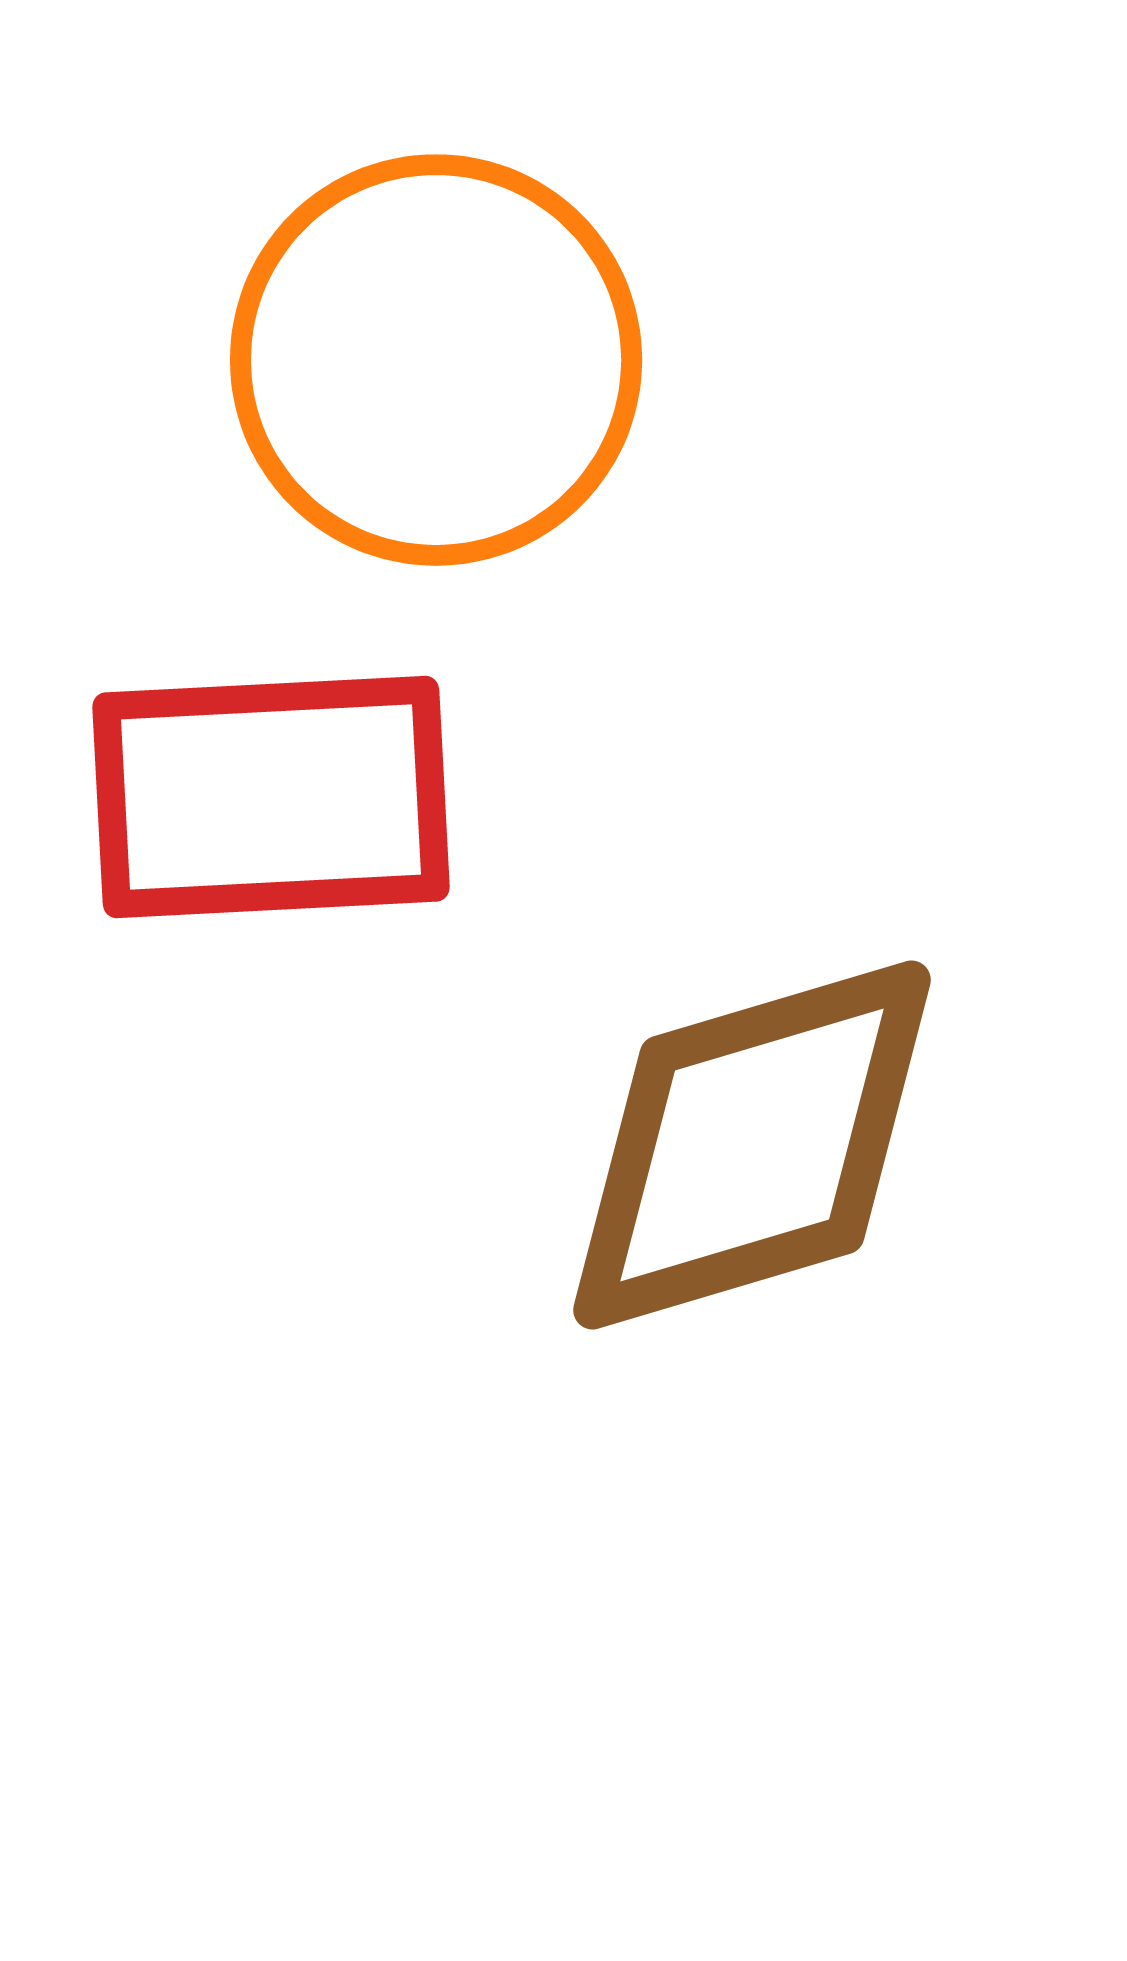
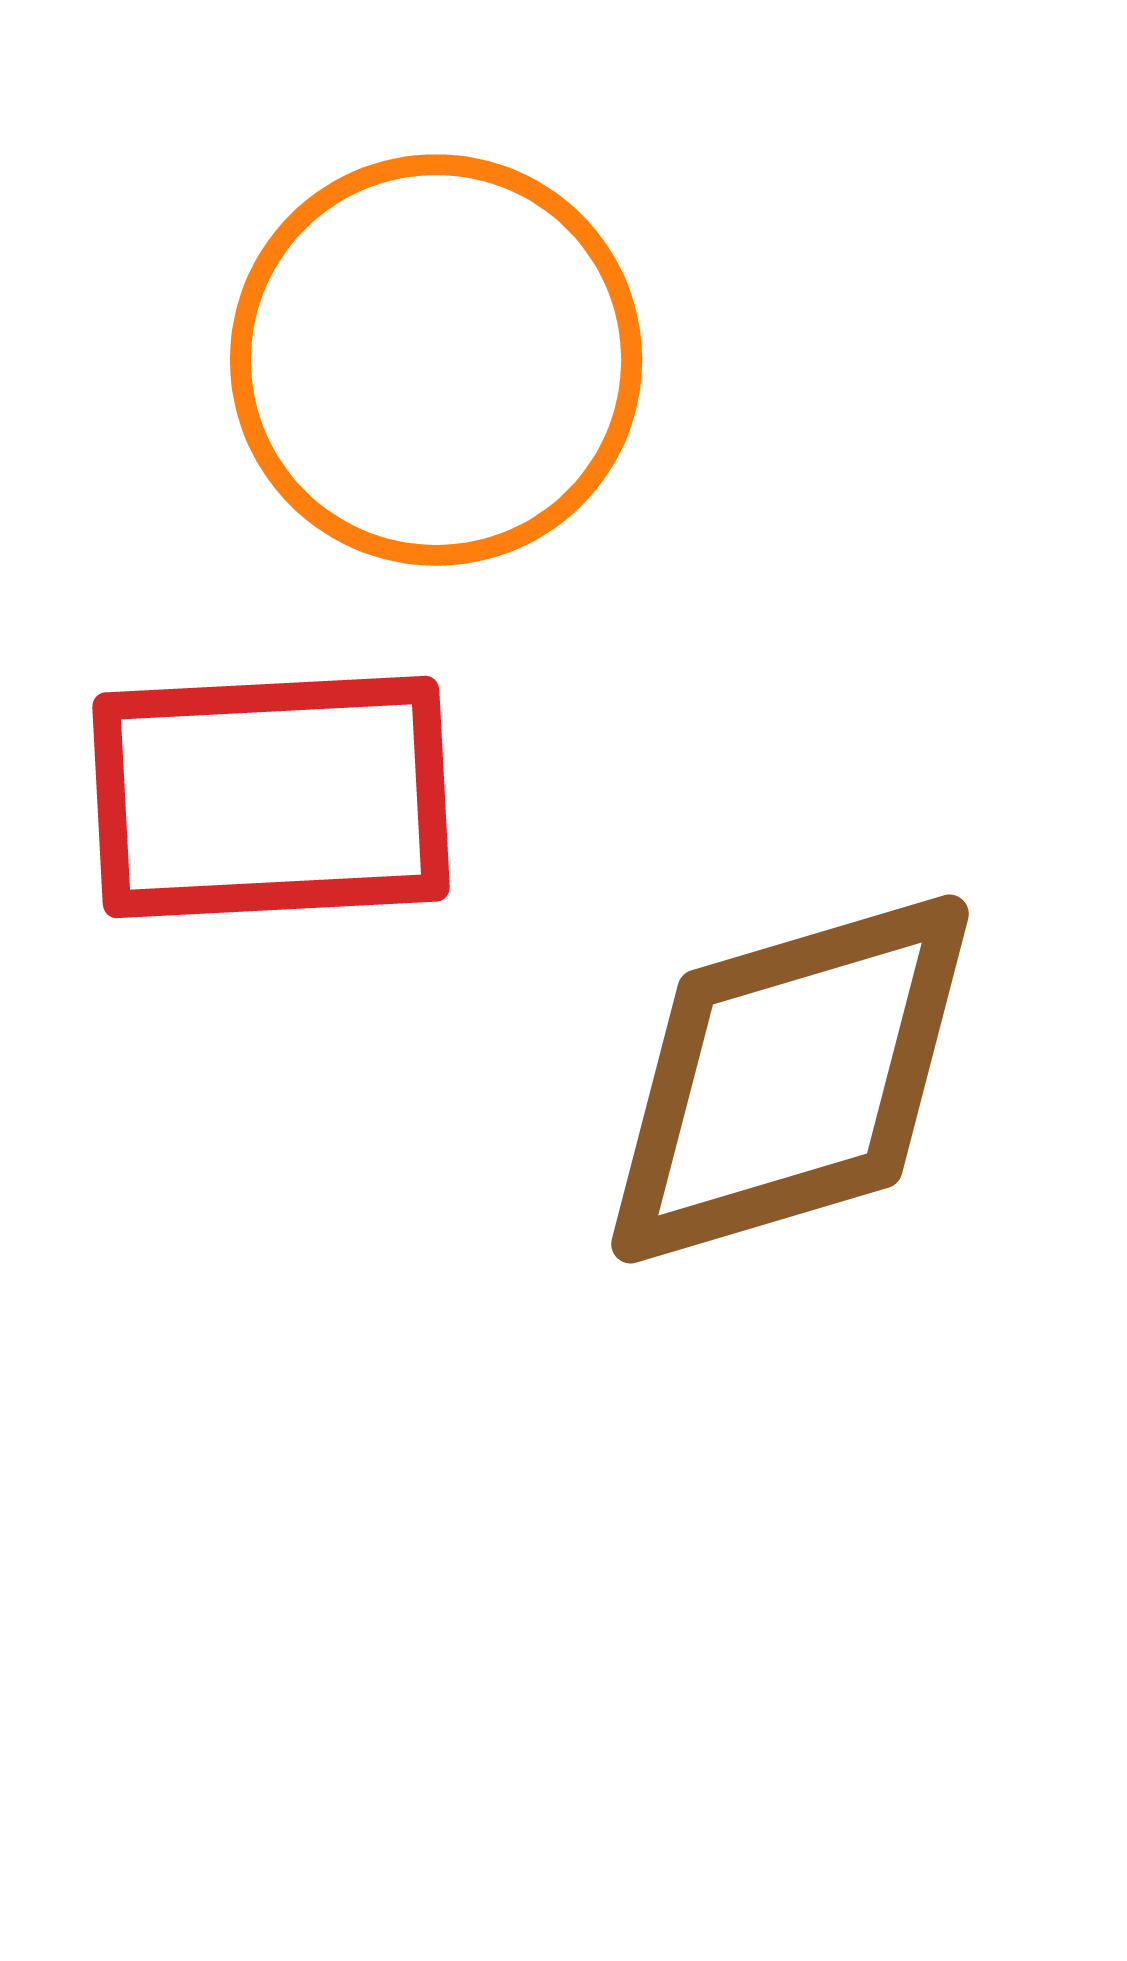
brown diamond: moved 38 px right, 66 px up
